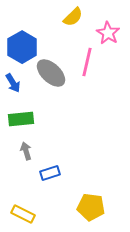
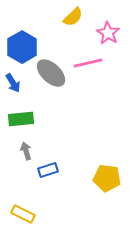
pink line: moved 1 px right, 1 px down; rotated 64 degrees clockwise
blue rectangle: moved 2 px left, 3 px up
yellow pentagon: moved 16 px right, 29 px up
